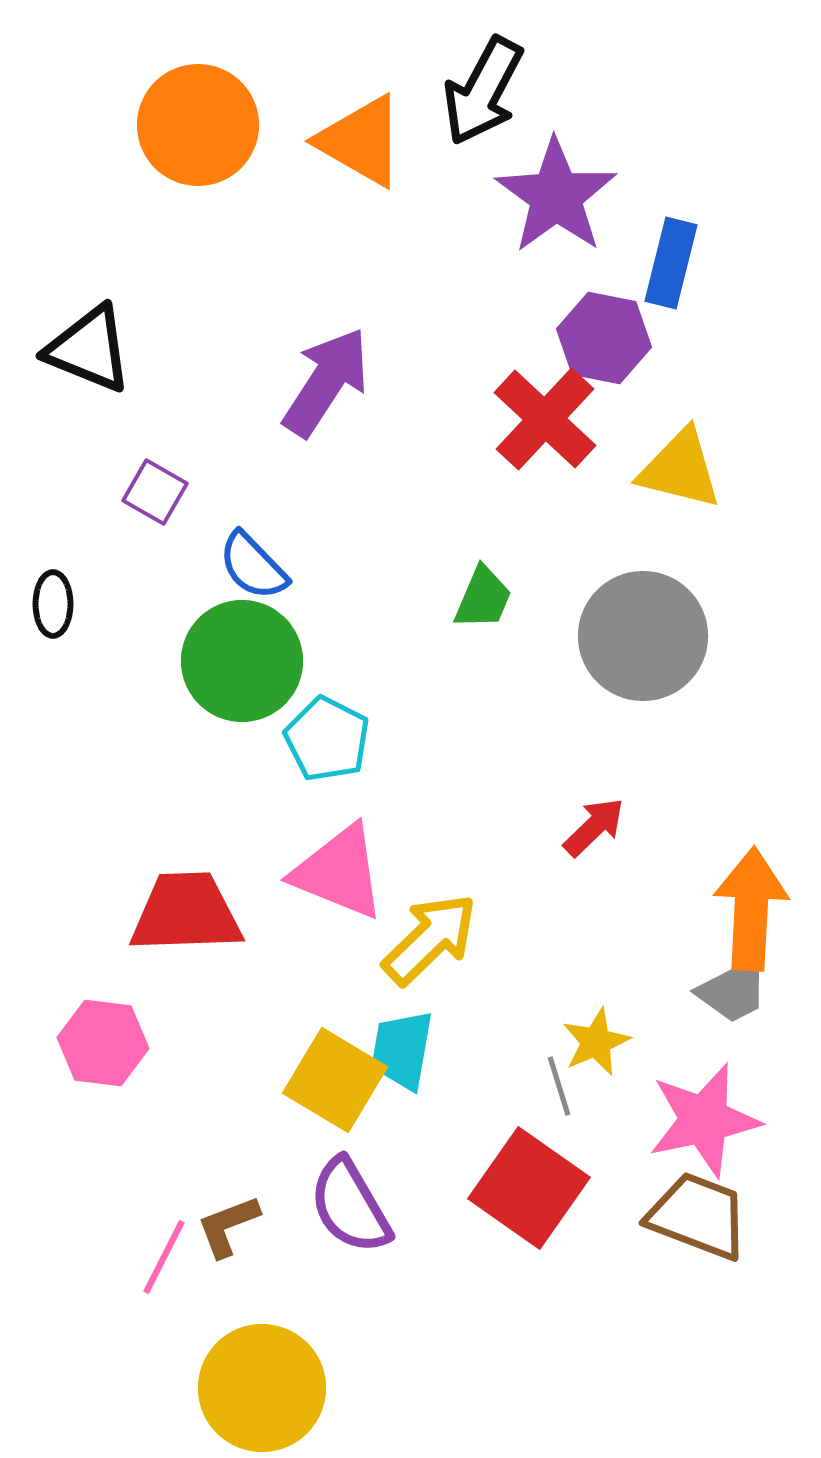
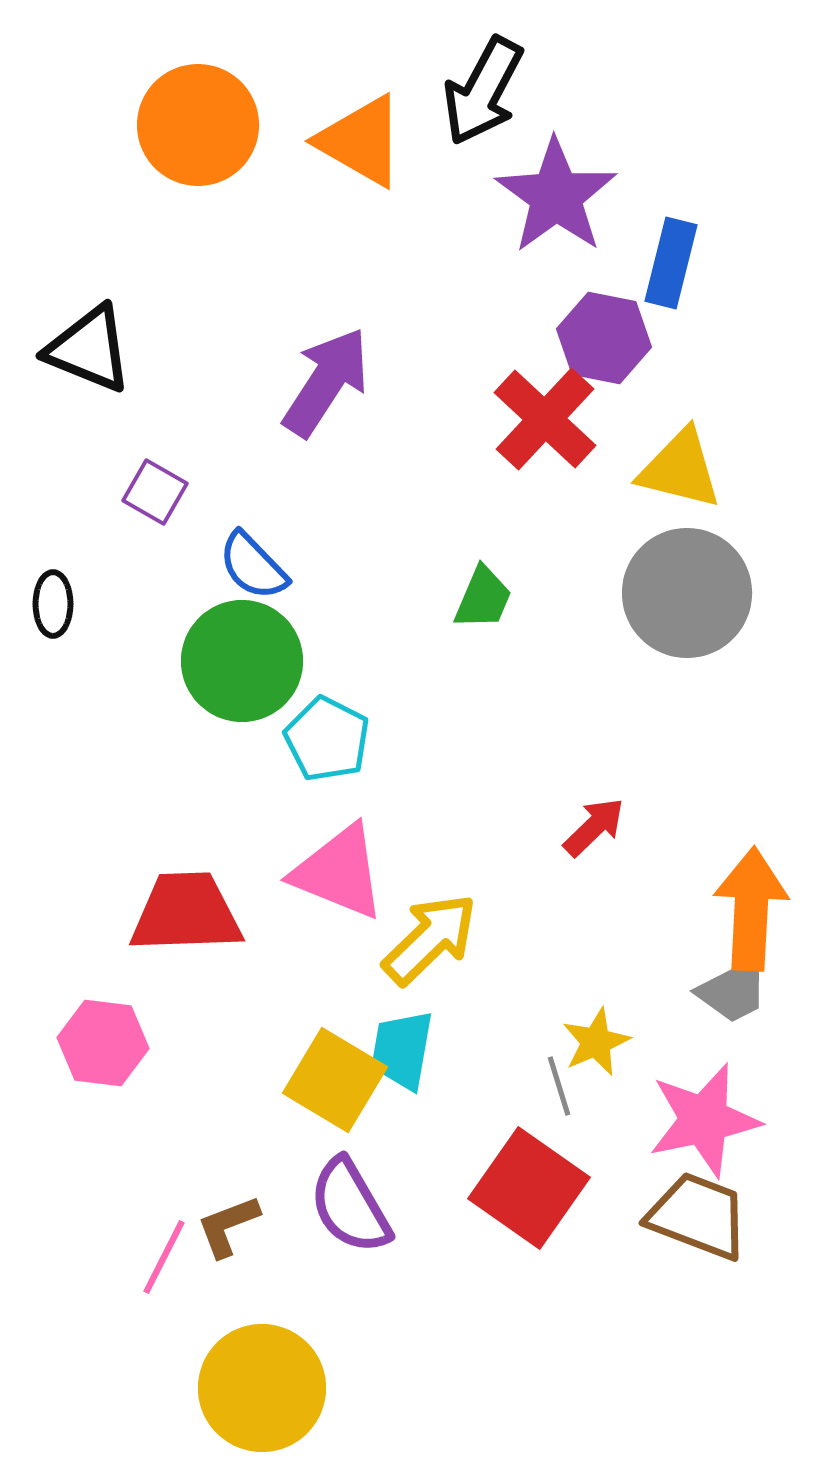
gray circle: moved 44 px right, 43 px up
